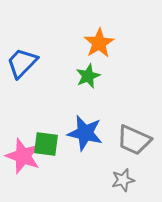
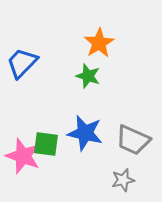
green star: rotated 30 degrees counterclockwise
gray trapezoid: moved 1 px left
